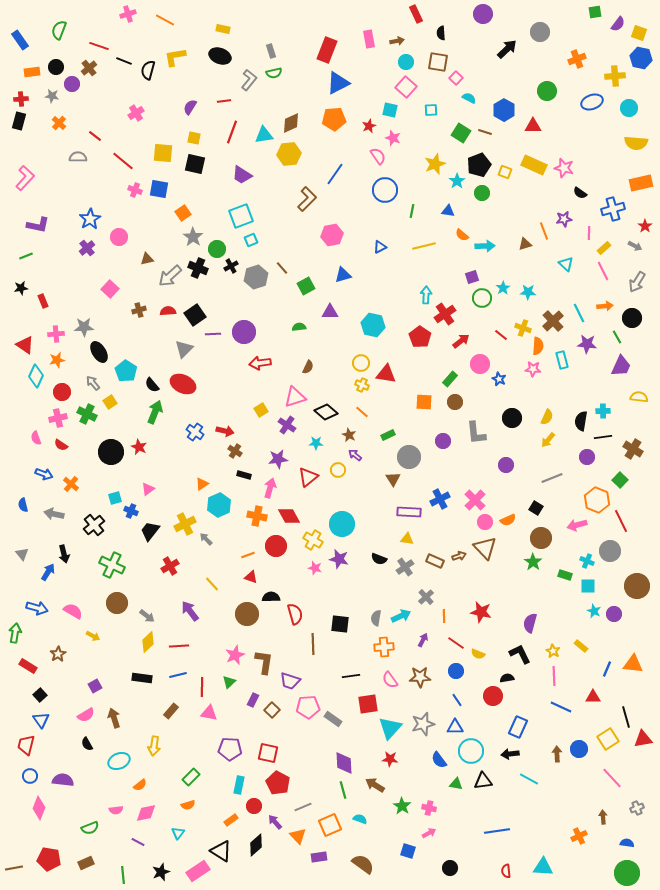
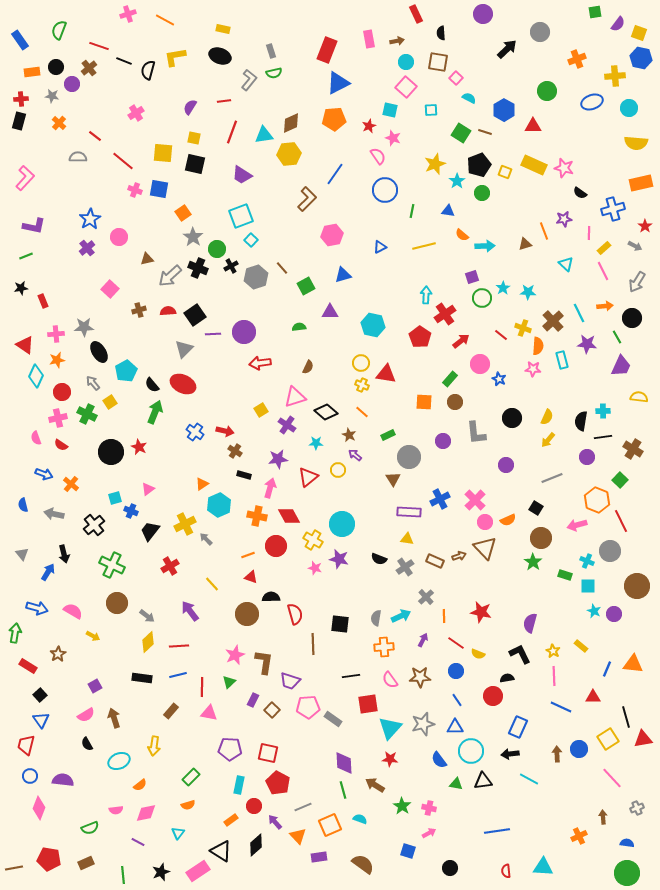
purple L-shape at (38, 225): moved 4 px left, 1 px down
cyan square at (251, 240): rotated 24 degrees counterclockwise
cyan pentagon at (126, 371): rotated 10 degrees clockwise
